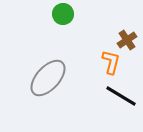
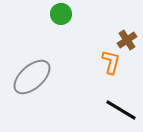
green circle: moved 2 px left
gray ellipse: moved 16 px left, 1 px up; rotated 6 degrees clockwise
black line: moved 14 px down
